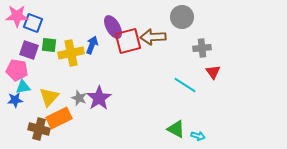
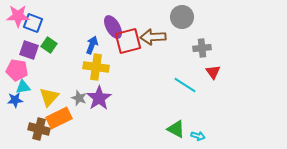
pink star: moved 1 px right
green square: rotated 28 degrees clockwise
yellow cross: moved 25 px right, 14 px down; rotated 20 degrees clockwise
